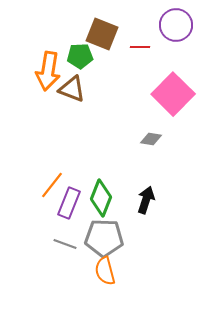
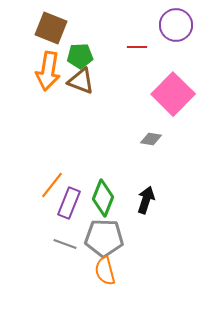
brown square: moved 51 px left, 6 px up
red line: moved 3 px left
brown triangle: moved 9 px right, 8 px up
green diamond: moved 2 px right
